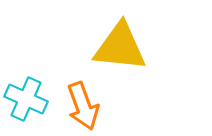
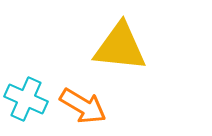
orange arrow: rotated 39 degrees counterclockwise
